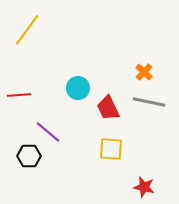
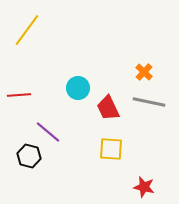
black hexagon: rotated 15 degrees clockwise
